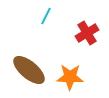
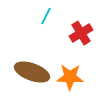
red cross: moved 6 px left
brown ellipse: moved 3 px right, 2 px down; rotated 20 degrees counterclockwise
